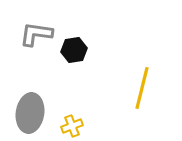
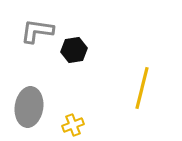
gray L-shape: moved 1 px right, 3 px up
gray ellipse: moved 1 px left, 6 px up
yellow cross: moved 1 px right, 1 px up
